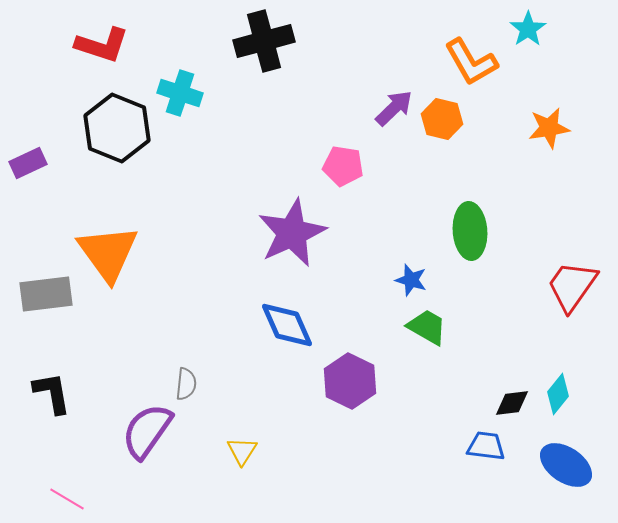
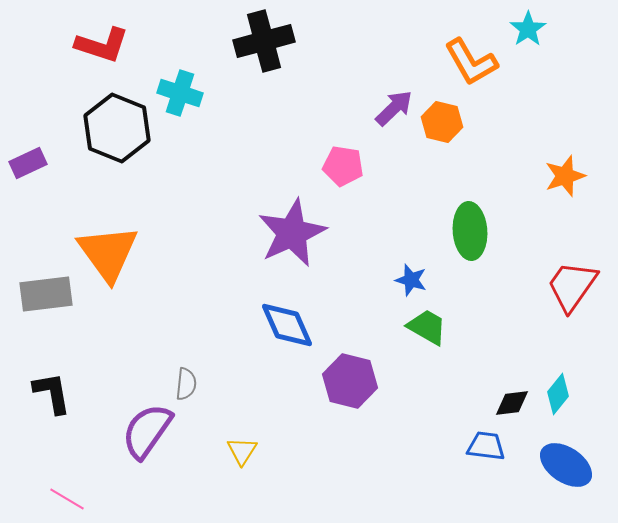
orange hexagon: moved 3 px down
orange star: moved 16 px right, 48 px down; rotated 9 degrees counterclockwise
purple hexagon: rotated 12 degrees counterclockwise
